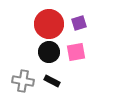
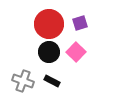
purple square: moved 1 px right
pink square: rotated 36 degrees counterclockwise
gray cross: rotated 10 degrees clockwise
